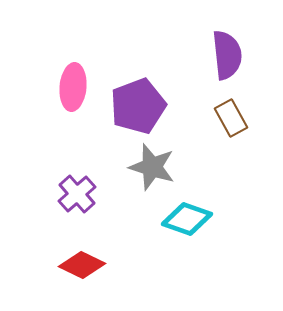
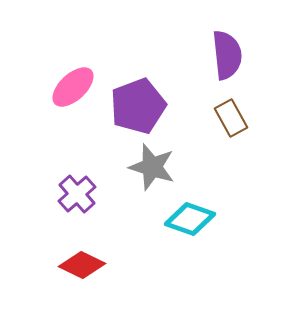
pink ellipse: rotated 42 degrees clockwise
cyan diamond: moved 3 px right
